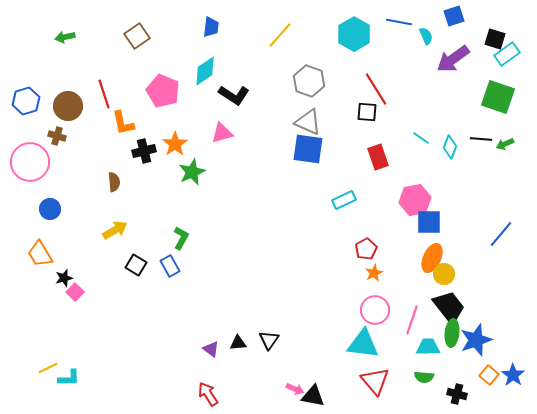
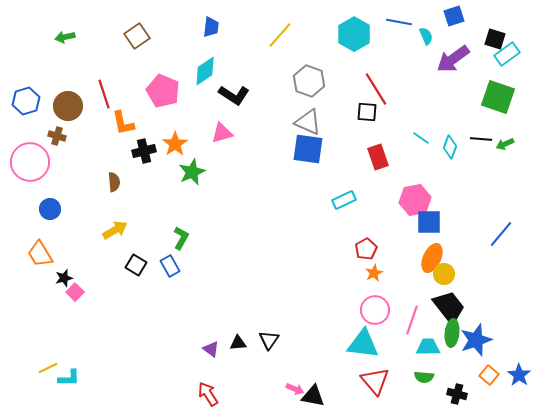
blue star at (513, 375): moved 6 px right
